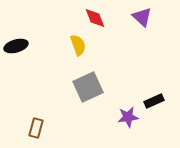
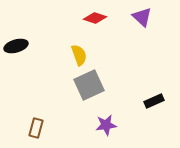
red diamond: rotated 50 degrees counterclockwise
yellow semicircle: moved 1 px right, 10 px down
gray square: moved 1 px right, 2 px up
purple star: moved 22 px left, 8 px down
